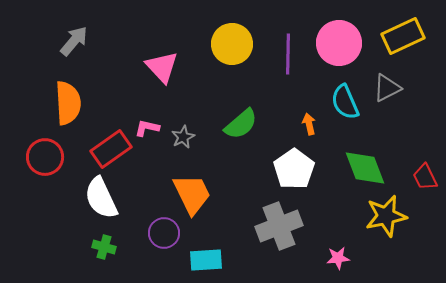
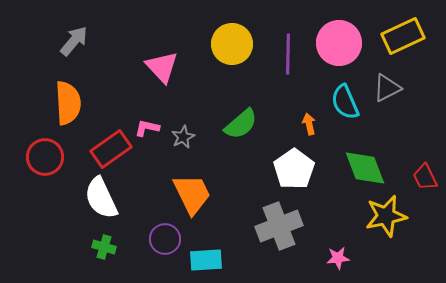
purple circle: moved 1 px right, 6 px down
